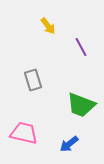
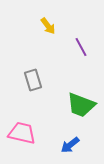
pink trapezoid: moved 2 px left
blue arrow: moved 1 px right, 1 px down
